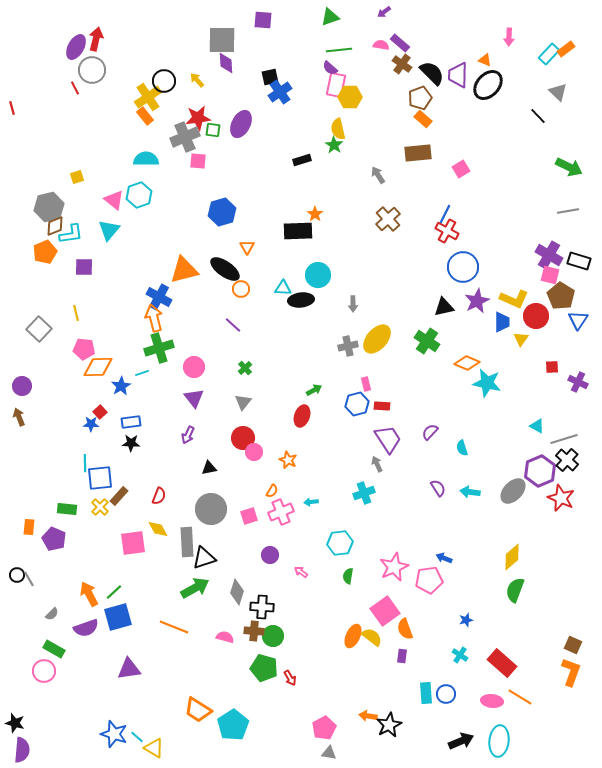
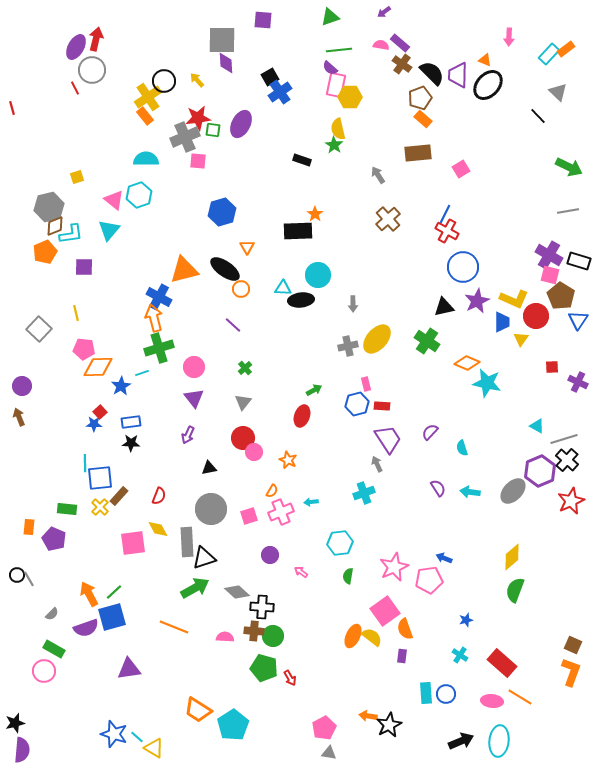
black square at (270, 77): rotated 18 degrees counterclockwise
black rectangle at (302, 160): rotated 36 degrees clockwise
blue star at (91, 424): moved 3 px right
red star at (561, 498): moved 10 px right, 3 px down; rotated 24 degrees clockwise
gray diamond at (237, 592): rotated 65 degrees counterclockwise
blue square at (118, 617): moved 6 px left
pink semicircle at (225, 637): rotated 12 degrees counterclockwise
black star at (15, 723): rotated 30 degrees counterclockwise
